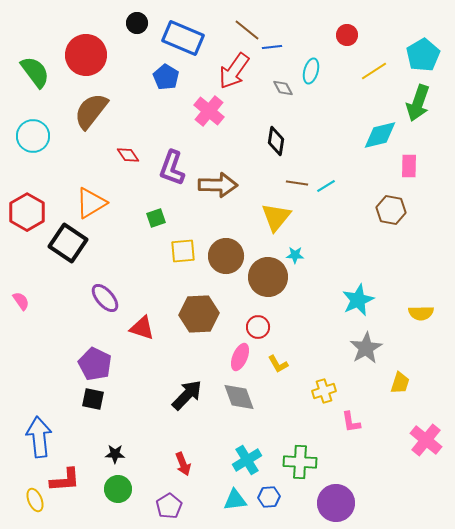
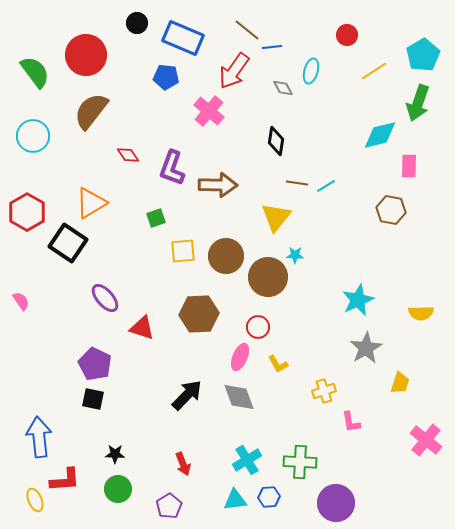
blue pentagon at (166, 77): rotated 25 degrees counterclockwise
